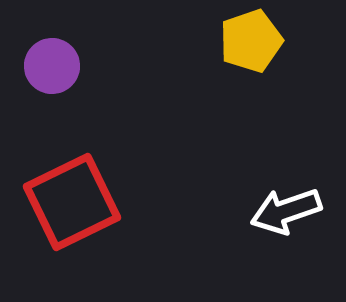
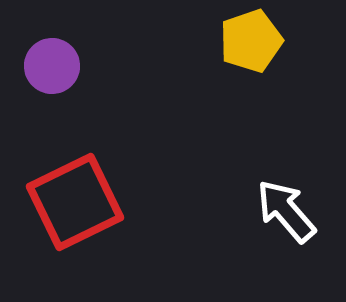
red square: moved 3 px right
white arrow: rotated 68 degrees clockwise
